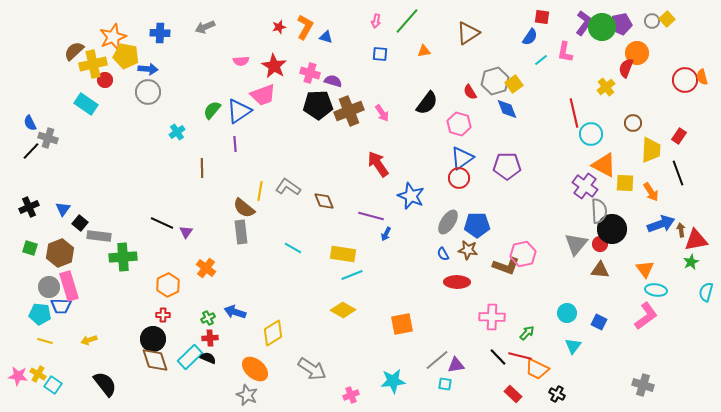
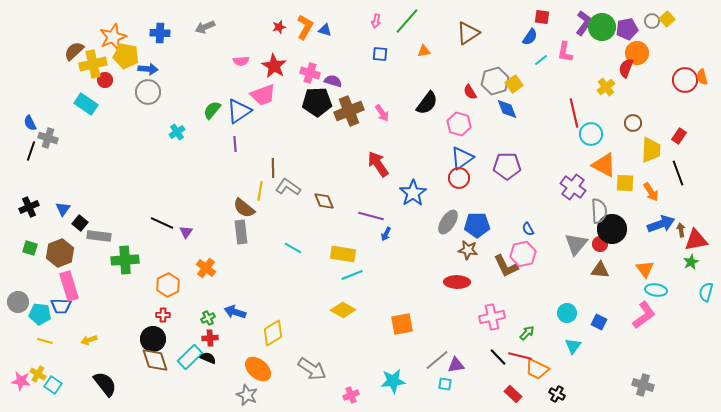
purple pentagon at (621, 24): moved 6 px right, 5 px down
blue triangle at (326, 37): moved 1 px left, 7 px up
black pentagon at (318, 105): moved 1 px left, 3 px up
black line at (31, 151): rotated 24 degrees counterclockwise
brown line at (202, 168): moved 71 px right
purple cross at (585, 186): moved 12 px left, 1 px down
blue star at (411, 196): moved 2 px right, 3 px up; rotated 16 degrees clockwise
blue semicircle at (443, 254): moved 85 px right, 25 px up
green cross at (123, 257): moved 2 px right, 3 px down
brown L-shape at (506, 266): rotated 44 degrees clockwise
gray circle at (49, 287): moved 31 px left, 15 px down
pink L-shape at (646, 316): moved 2 px left, 1 px up
pink cross at (492, 317): rotated 15 degrees counterclockwise
orange ellipse at (255, 369): moved 3 px right
pink star at (18, 376): moved 3 px right, 5 px down
